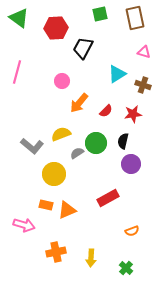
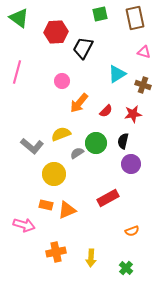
red hexagon: moved 4 px down
